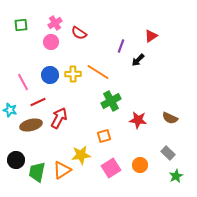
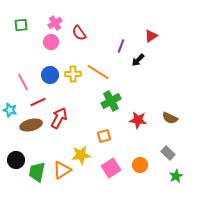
red semicircle: rotated 21 degrees clockwise
